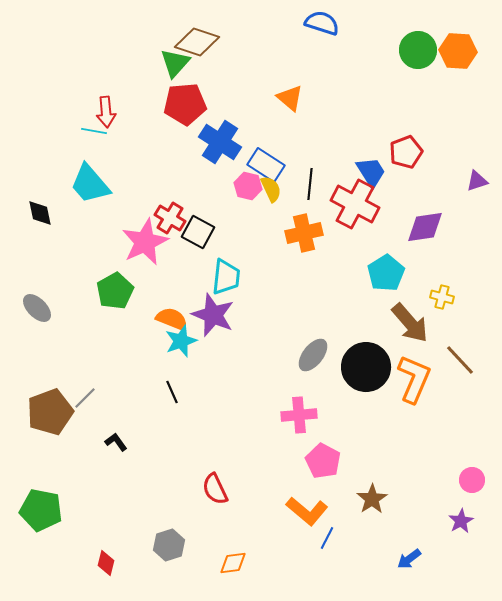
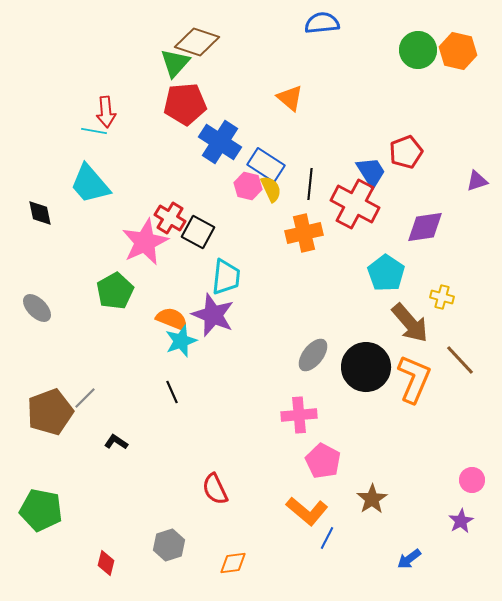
blue semicircle at (322, 23): rotated 24 degrees counterclockwise
orange hexagon at (458, 51): rotated 9 degrees clockwise
cyan pentagon at (386, 273): rotated 6 degrees counterclockwise
black L-shape at (116, 442): rotated 20 degrees counterclockwise
